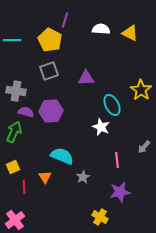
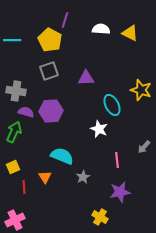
yellow star: rotated 15 degrees counterclockwise
white star: moved 2 px left, 2 px down
pink cross: rotated 12 degrees clockwise
